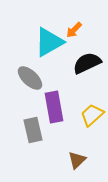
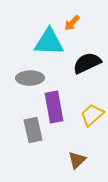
orange arrow: moved 2 px left, 7 px up
cyan triangle: rotated 32 degrees clockwise
gray ellipse: rotated 44 degrees counterclockwise
